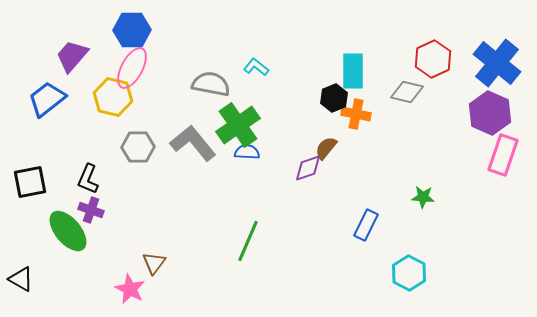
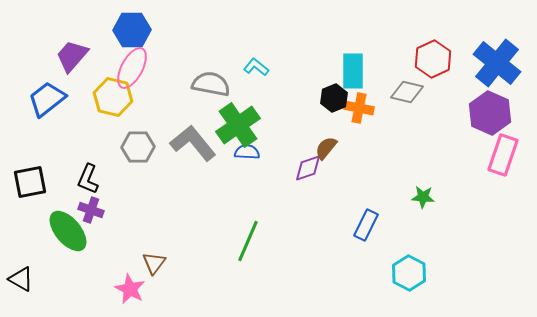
orange cross: moved 3 px right, 6 px up
